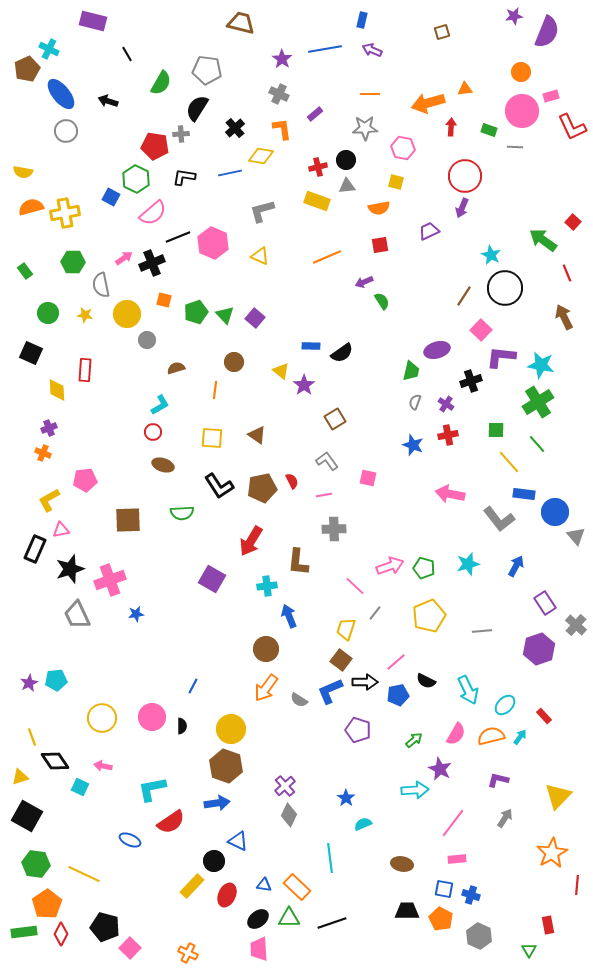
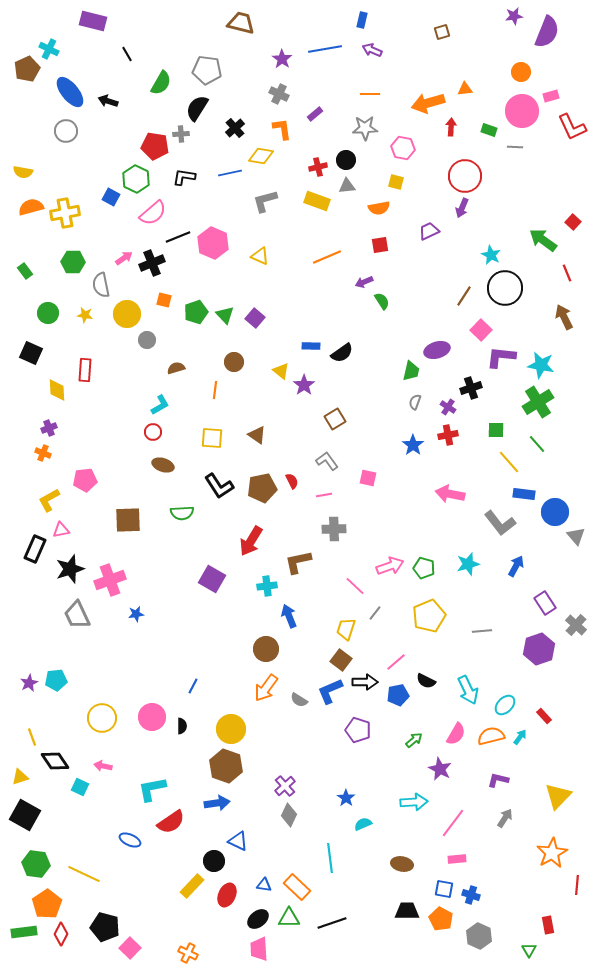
blue ellipse at (61, 94): moved 9 px right, 2 px up
gray L-shape at (262, 211): moved 3 px right, 10 px up
black cross at (471, 381): moved 7 px down
purple cross at (446, 404): moved 2 px right, 3 px down
blue star at (413, 445): rotated 15 degrees clockwise
gray L-shape at (499, 519): moved 1 px right, 4 px down
brown L-shape at (298, 562): rotated 72 degrees clockwise
cyan arrow at (415, 790): moved 1 px left, 12 px down
black square at (27, 816): moved 2 px left, 1 px up
